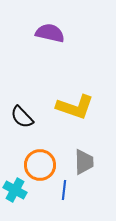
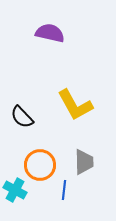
yellow L-shape: moved 2 px up; rotated 42 degrees clockwise
